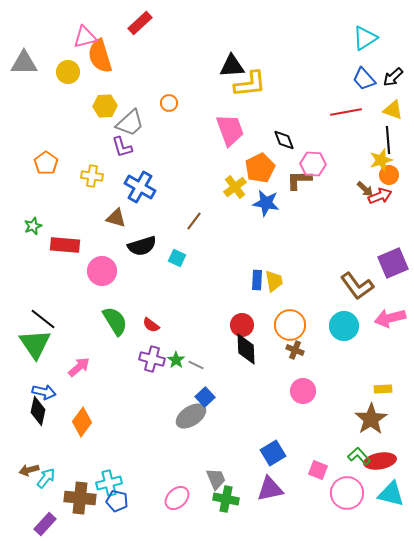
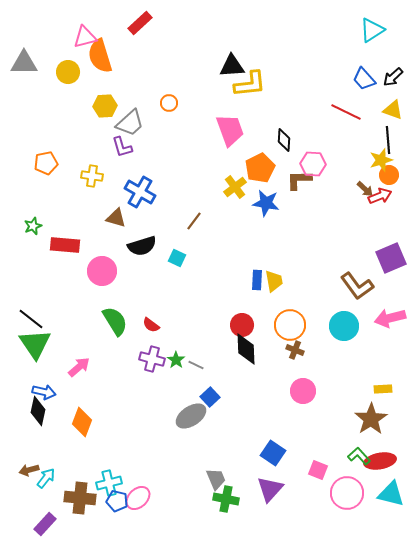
cyan triangle at (365, 38): moved 7 px right, 8 px up
red line at (346, 112): rotated 36 degrees clockwise
black diamond at (284, 140): rotated 25 degrees clockwise
orange pentagon at (46, 163): rotated 25 degrees clockwise
blue cross at (140, 187): moved 5 px down
purple square at (393, 263): moved 2 px left, 5 px up
black line at (43, 319): moved 12 px left
blue square at (205, 397): moved 5 px right
orange diamond at (82, 422): rotated 16 degrees counterclockwise
blue square at (273, 453): rotated 25 degrees counterclockwise
purple triangle at (270, 489): rotated 36 degrees counterclockwise
pink ellipse at (177, 498): moved 39 px left
